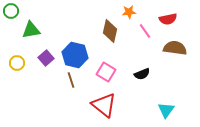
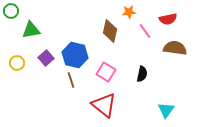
black semicircle: rotated 56 degrees counterclockwise
